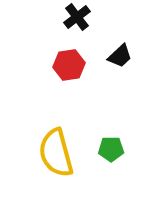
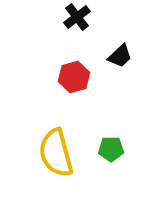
red hexagon: moved 5 px right, 12 px down; rotated 8 degrees counterclockwise
